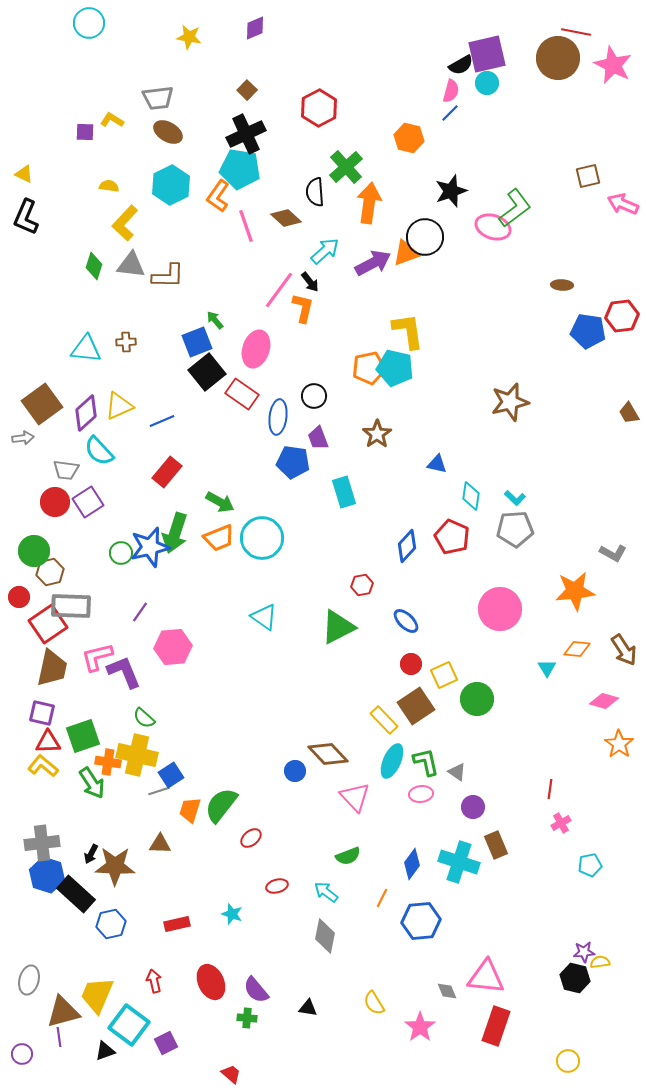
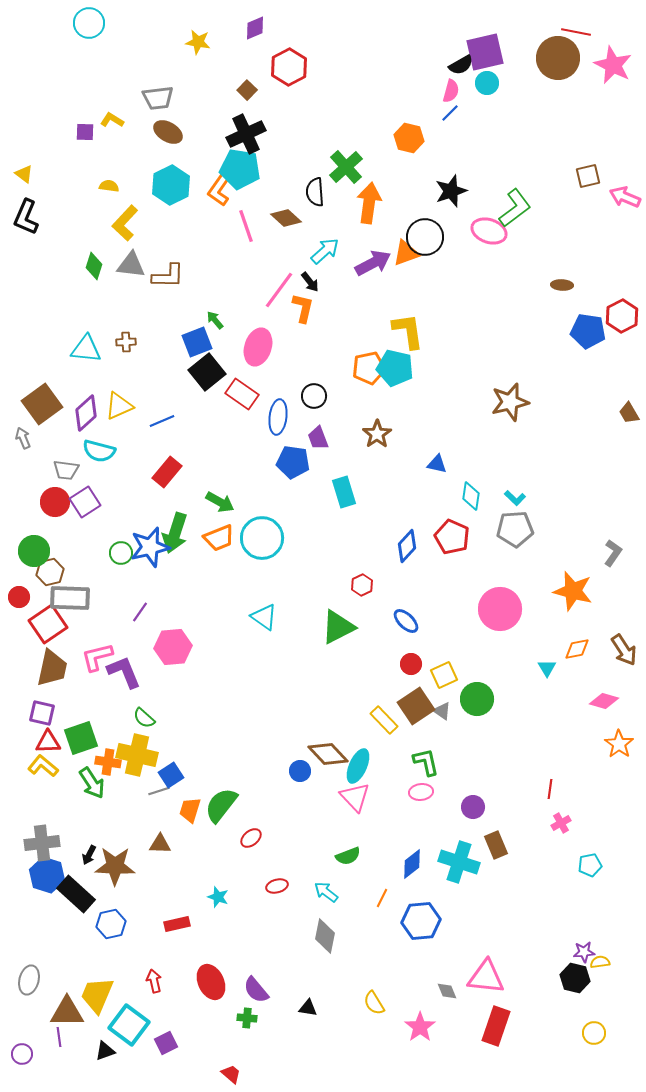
yellow star at (189, 37): moved 9 px right, 5 px down
purple square at (487, 54): moved 2 px left, 2 px up
red hexagon at (319, 108): moved 30 px left, 41 px up
yellow triangle at (24, 174): rotated 12 degrees clockwise
orange L-shape at (218, 196): moved 1 px right, 6 px up
pink arrow at (623, 204): moved 2 px right, 7 px up
pink ellipse at (493, 227): moved 4 px left, 4 px down
red hexagon at (622, 316): rotated 20 degrees counterclockwise
pink ellipse at (256, 349): moved 2 px right, 2 px up
gray arrow at (23, 438): rotated 105 degrees counterclockwise
cyan semicircle at (99, 451): rotated 32 degrees counterclockwise
purple square at (88, 502): moved 3 px left
gray L-shape at (613, 553): rotated 84 degrees counterclockwise
red hexagon at (362, 585): rotated 15 degrees counterclockwise
orange star at (575, 591): moved 2 px left; rotated 21 degrees clockwise
gray rectangle at (71, 606): moved 1 px left, 8 px up
orange diamond at (577, 649): rotated 16 degrees counterclockwise
green square at (83, 736): moved 2 px left, 2 px down
cyan ellipse at (392, 761): moved 34 px left, 5 px down
blue circle at (295, 771): moved 5 px right
gray triangle at (457, 772): moved 15 px left, 61 px up
pink ellipse at (421, 794): moved 2 px up
black arrow at (91, 854): moved 2 px left, 1 px down
blue diamond at (412, 864): rotated 16 degrees clockwise
cyan star at (232, 914): moved 14 px left, 17 px up
brown triangle at (63, 1012): moved 4 px right; rotated 15 degrees clockwise
yellow circle at (568, 1061): moved 26 px right, 28 px up
